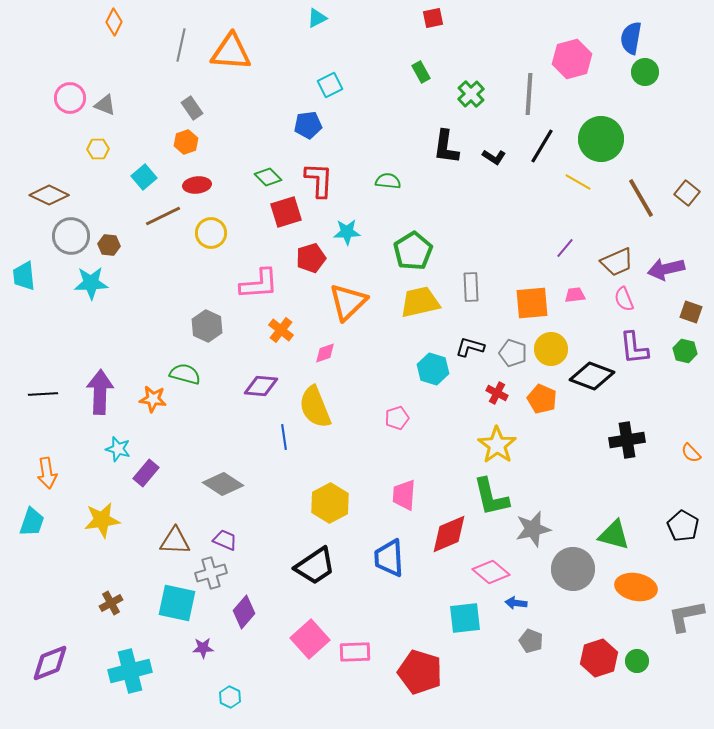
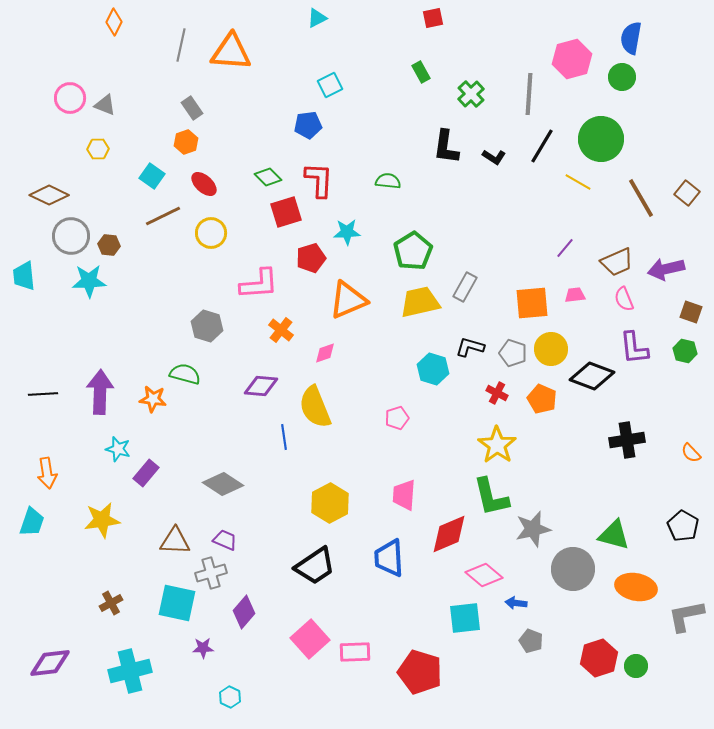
green circle at (645, 72): moved 23 px left, 5 px down
cyan square at (144, 177): moved 8 px right, 1 px up; rotated 15 degrees counterclockwise
red ellipse at (197, 185): moved 7 px right, 1 px up; rotated 48 degrees clockwise
cyan star at (91, 283): moved 2 px left, 2 px up
gray rectangle at (471, 287): moved 6 px left; rotated 32 degrees clockwise
orange triangle at (348, 302): moved 2 px up; rotated 21 degrees clockwise
gray hexagon at (207, 326): rotated 8 degrees counterclockwise
pink diamond at (491, 572): moved 7 px left, 3 px down
green circle at (637, 661): moved 1 px left, 5 px down
purple diamond at (50, 663): rotated 15 degrees clockwise
